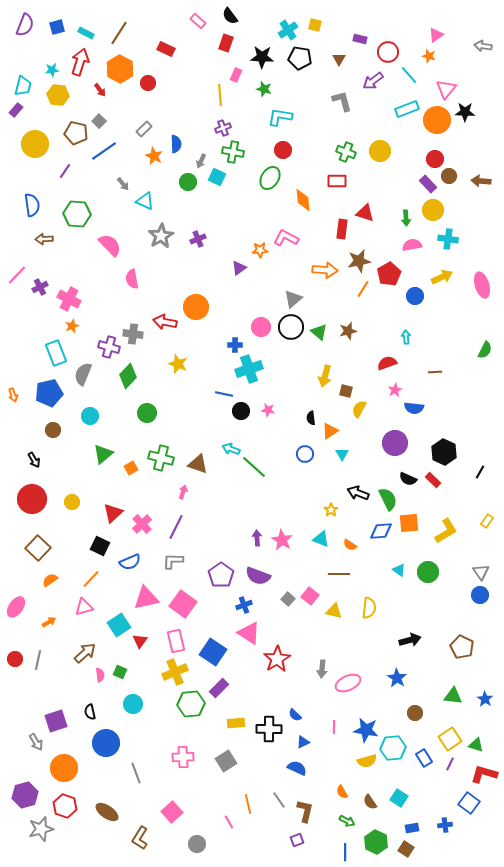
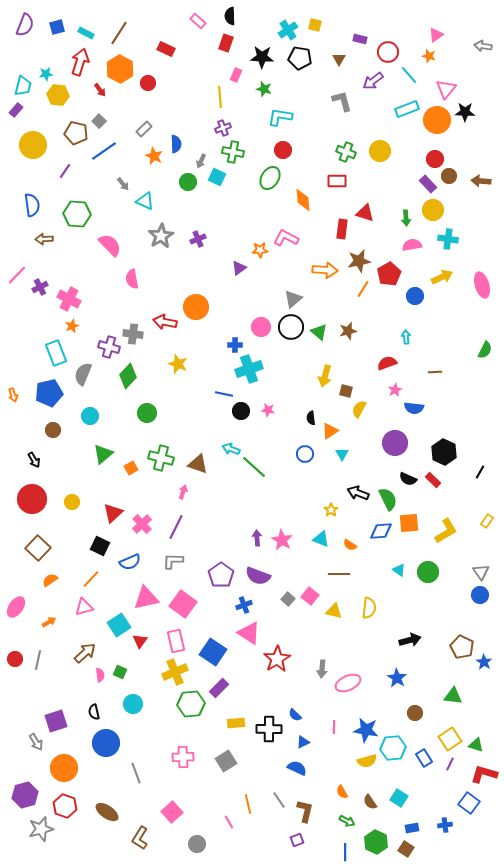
black semicircle at (230, 16): rotated 36 degrees clockwise
cyan star at (52, 70): moved 6 px left, 4 px down
yellow line at (220, 95): moved 2 px down
yellow circle at (35, 144): moved 2 px left, 1 px down
blue star at (485, 699): moved 1 px left, 37 px up
black semicircle at (90, 712): moved 4 px right
